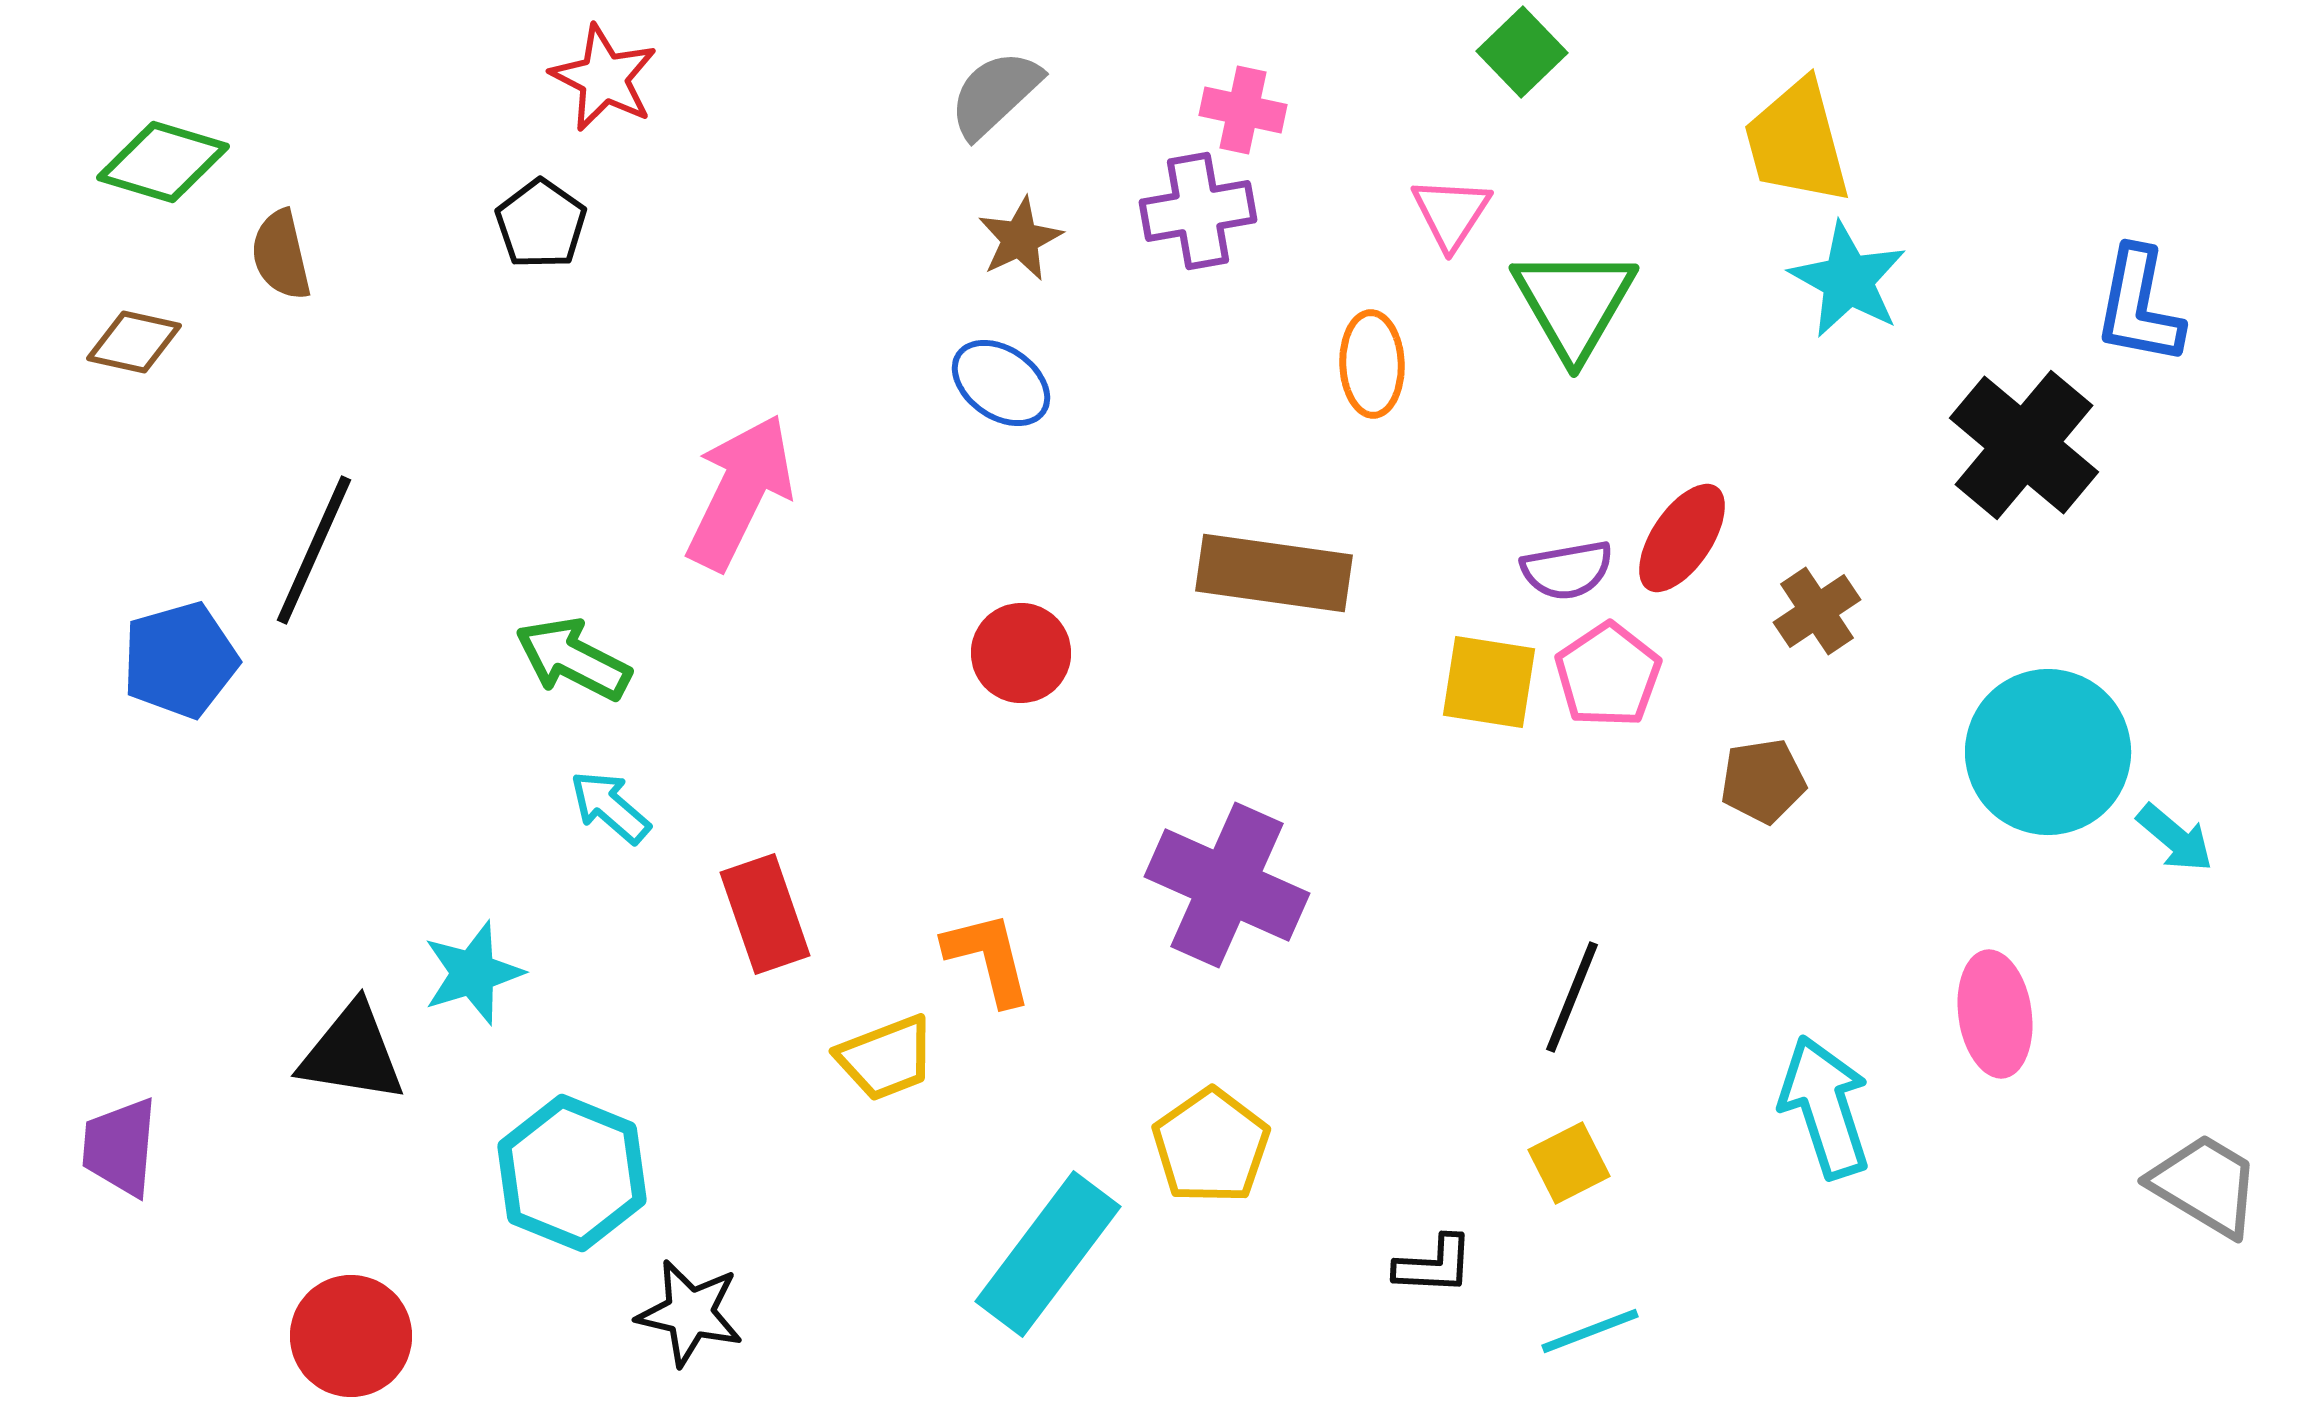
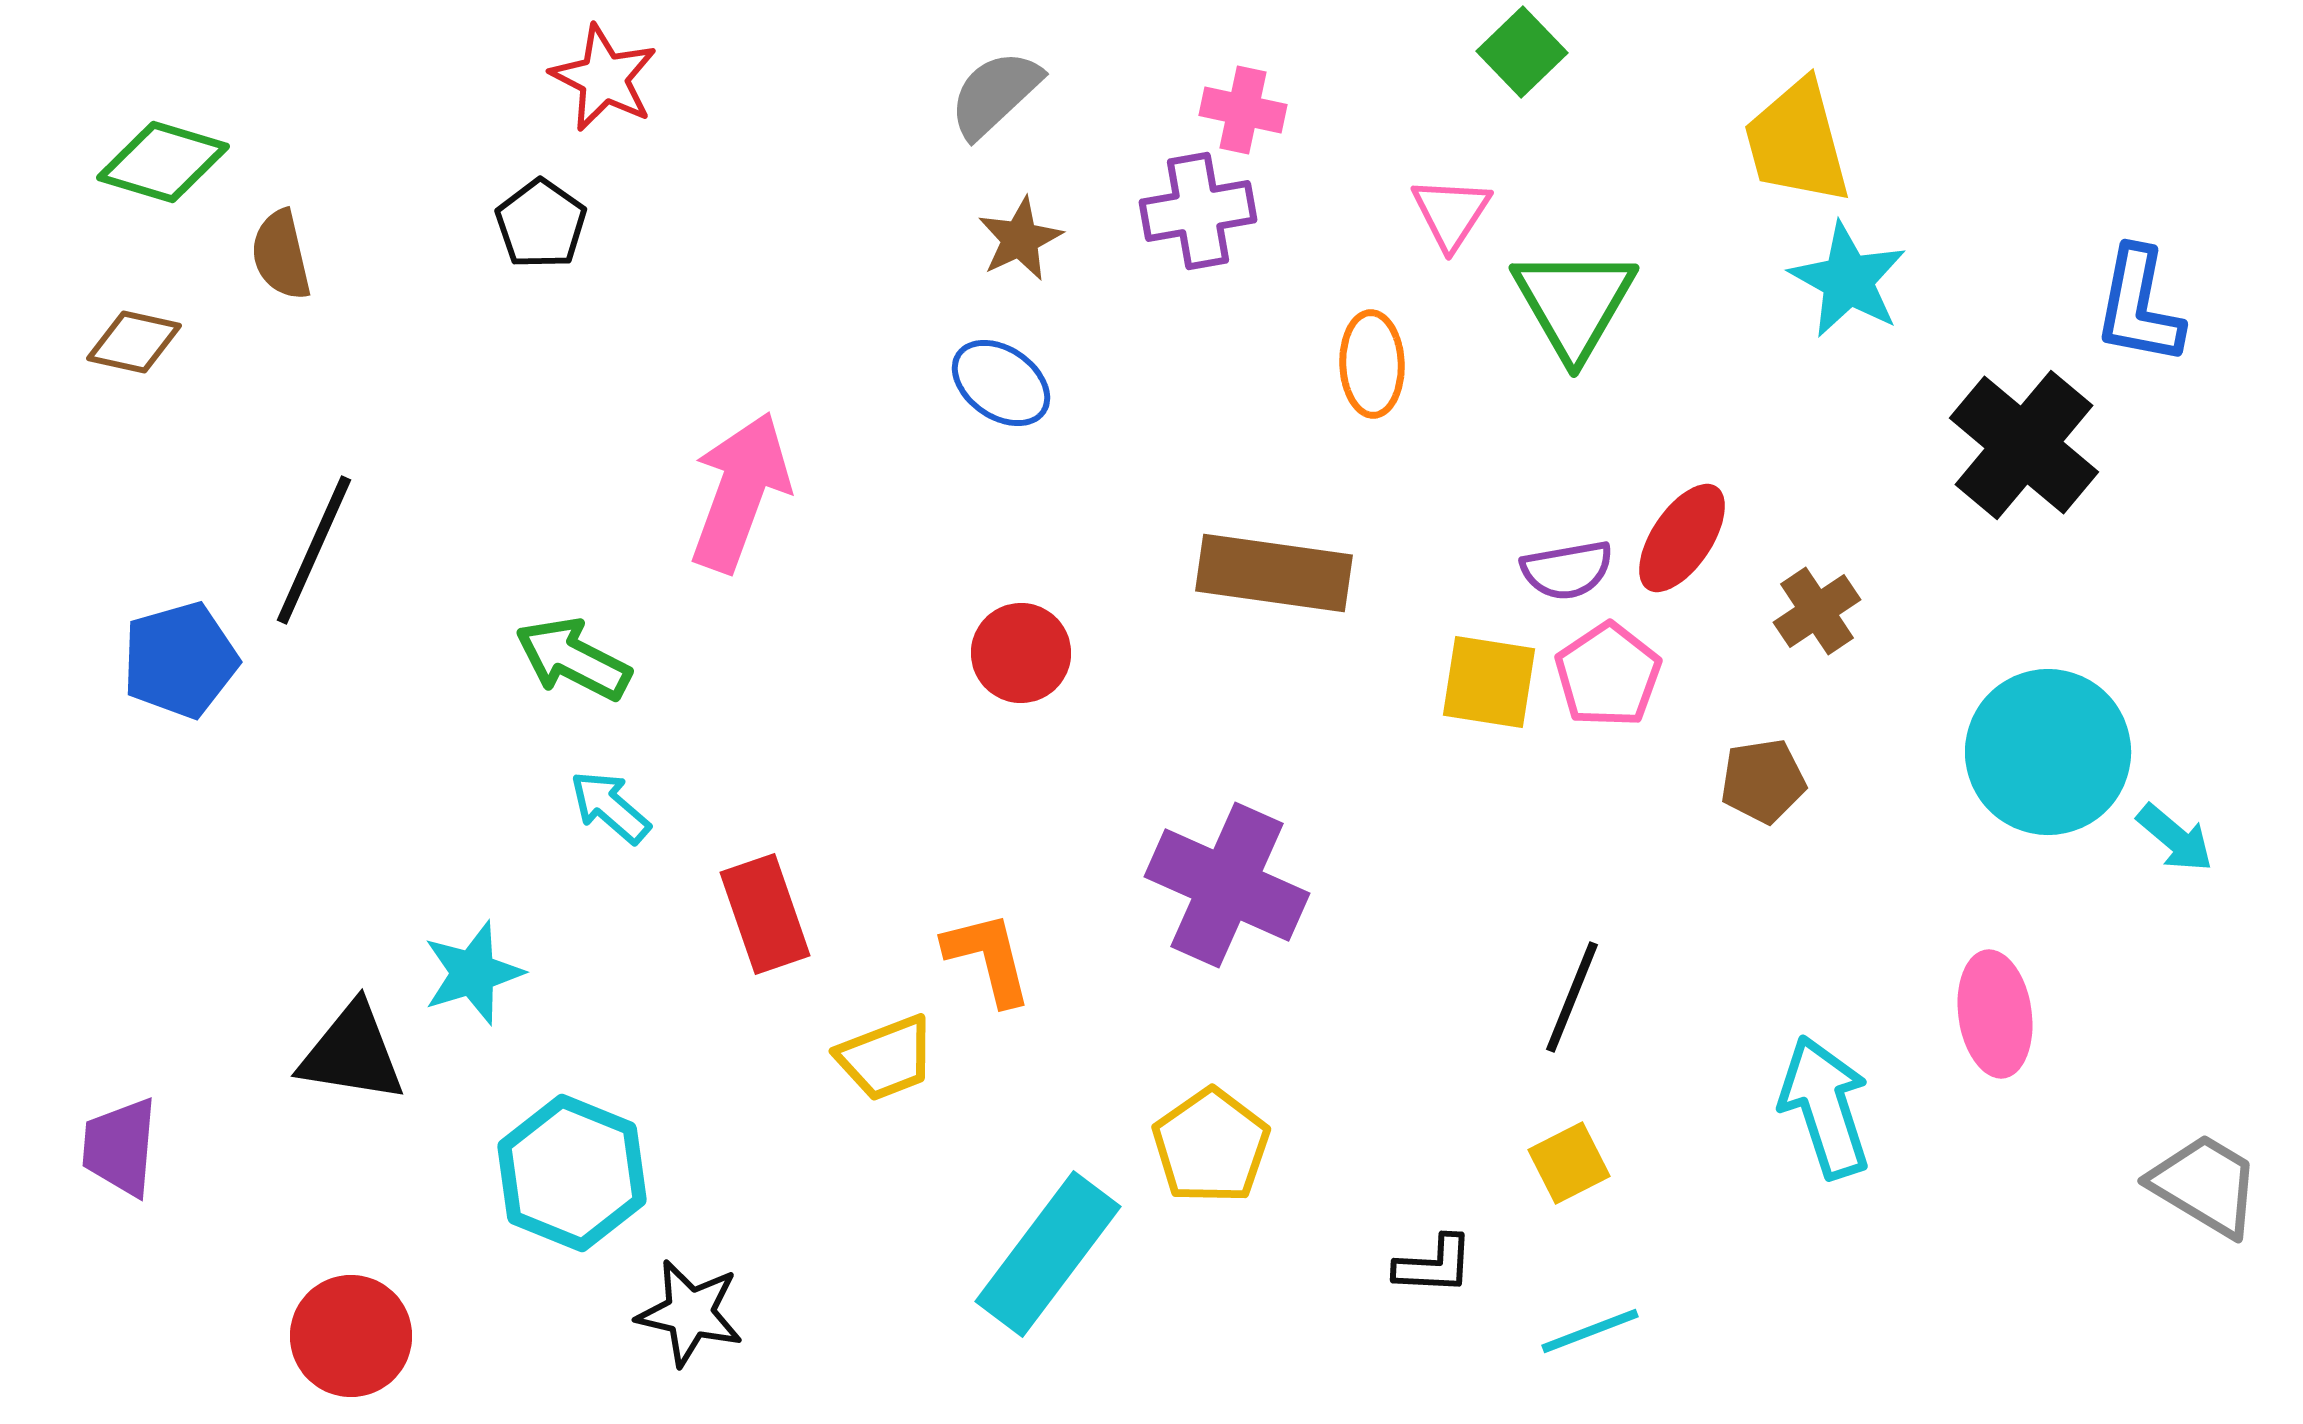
pink arrow at (740, 492): rotated 6 degrees counterclockwise
